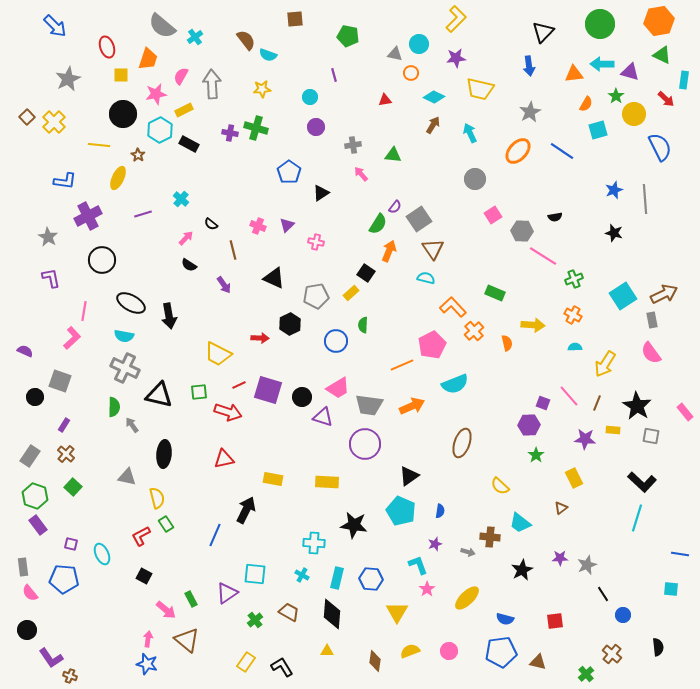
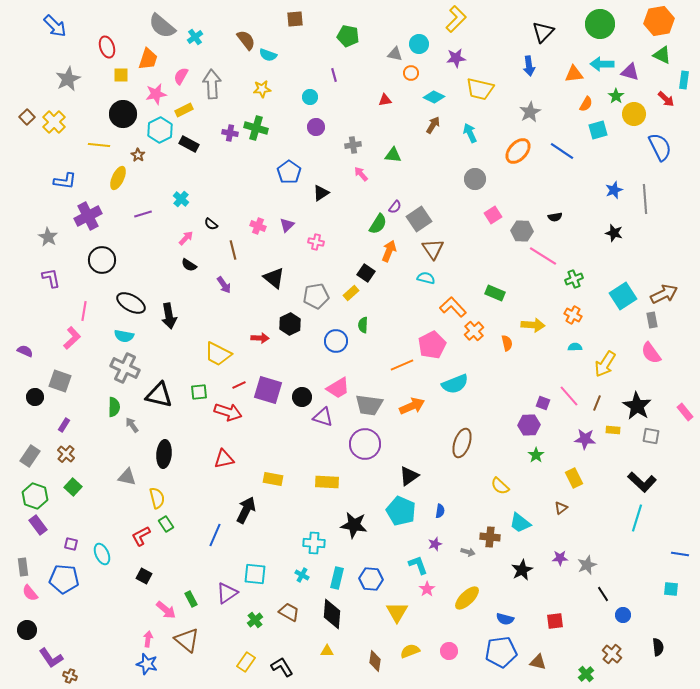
black triangle at (274, 278): rotated 15 degrees clockwise
